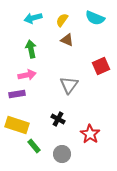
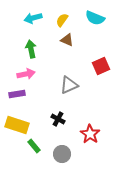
pink arrow: moved 1 px left, 1 px up
gray triangle: rotated 30 degrees clockwise
